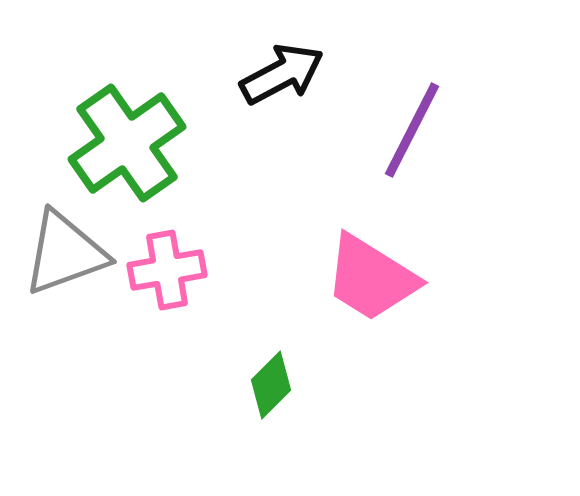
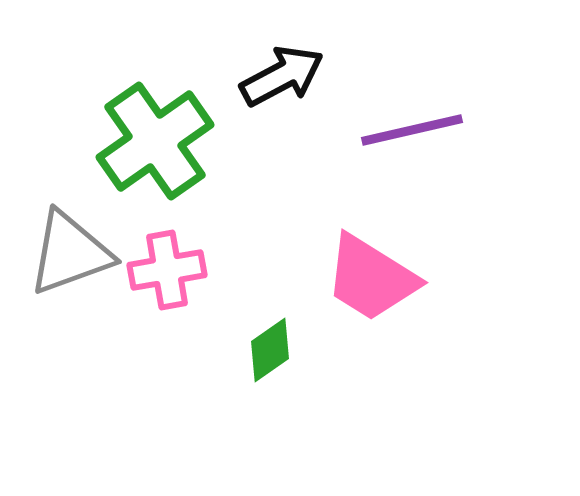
black arrow: moved 2 px down
purple line: rotated 50 degrees clockwise
green cross: moved 28 px right, 2 px up
gray triangle: moved 5 px right
green diamond: moved 1 px left, 35 px up; rotated 10 degrees clockwise
